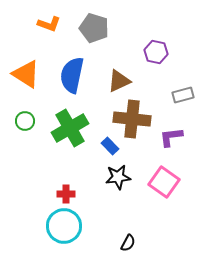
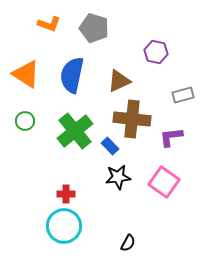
green cross: moved 5 px right, 3 px down; rotated 9 degrees counterclockwise
